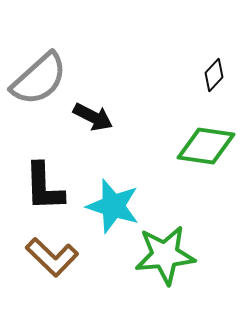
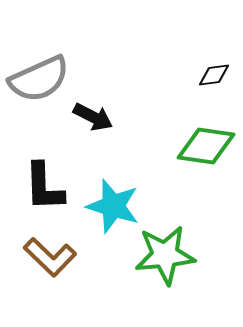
black diamond: rotated 40 degrees clockwise
gray semicircle: rotated 18 degrees clockwise
brown L-shape: moved 2 px left
